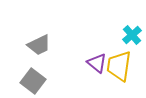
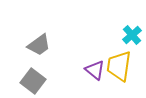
gray trapezoid: rotated 10 degrees counterclockwise
purple triangle: moved 2 px left, 7 px down
